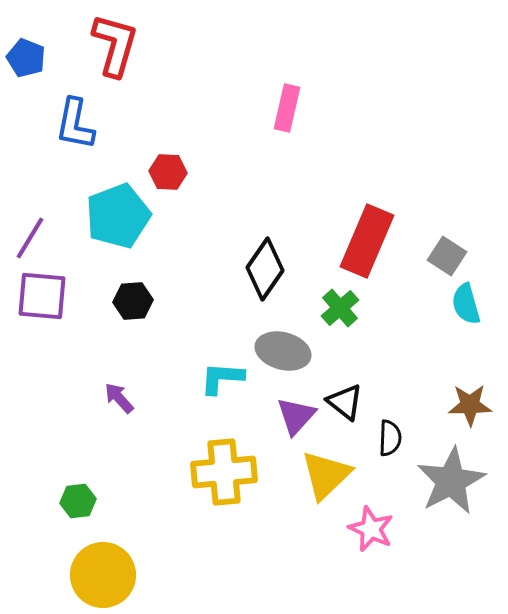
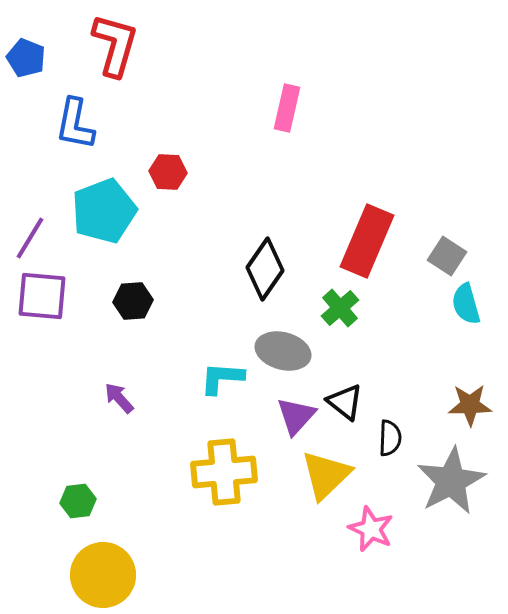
cyan pentagon: moved 14 px left, 5 px up
